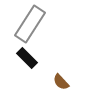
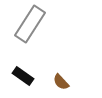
black rectangle: moved 4 px left, 18 px down; rotated 10 degrees counterclockwise
